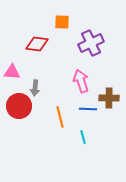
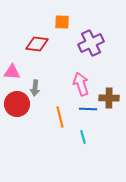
pink arrow: moved 3 px down
red circle: moved 2 px left, 2 px up
